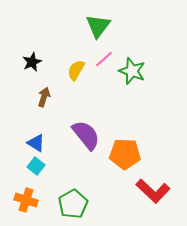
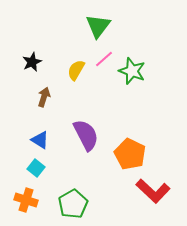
purple semicircle: rotated 12 degrees clockwise
blue triangle: moved 4 px right, 3 px up
orange pentagon: moved 5 px right; rotated 24 degrees clockwise
cyan square: moved 2 px down
